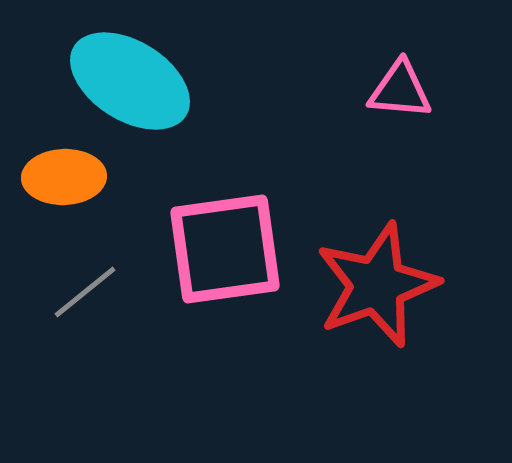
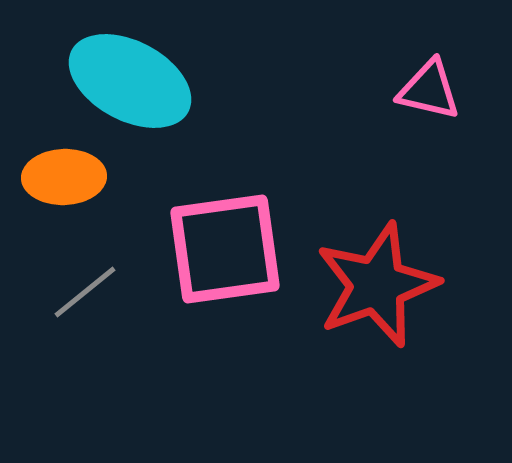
cyan ellipse: rotated 4 degrees counterclockwise
pink triangle: moved 29 px right; rotated 8 degrees clockwise
